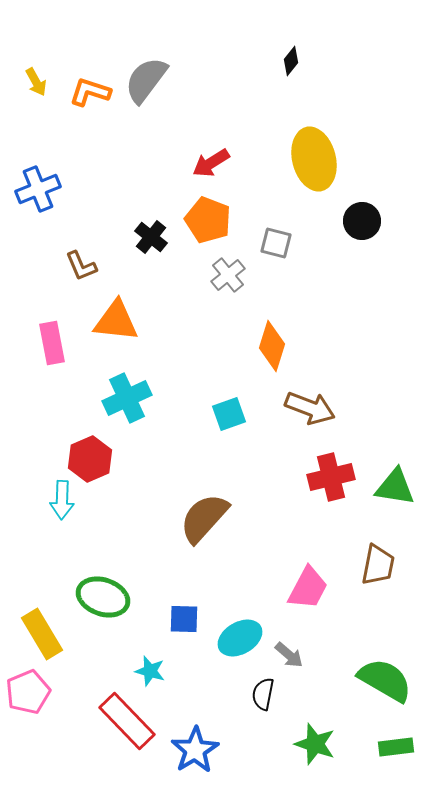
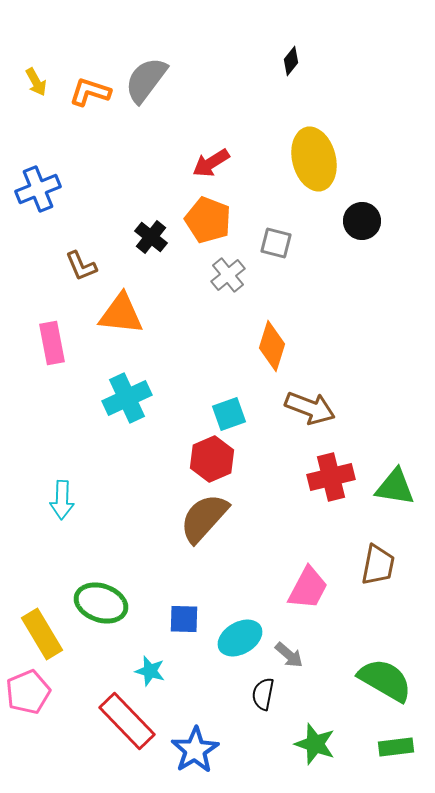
orange triangle: moved 5 px right, 7 px up
red hexagon: moved 122 px right
green ellipse: moved 2 px left, 6 px down
